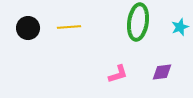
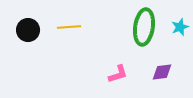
green ellipse: moved 6 px right, 5 px down
black circle: moved 2 px down
